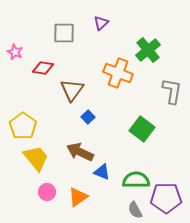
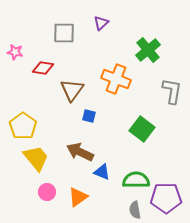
pink star: rotated 14 degrees counterclockwise
orange cross: moved 2 px left, 6 px down
blue square: moved 1 px right, 1 px up; rotated 32 degrees counterclockwise
gray semicircle: rotated 18 degrees clockwise
